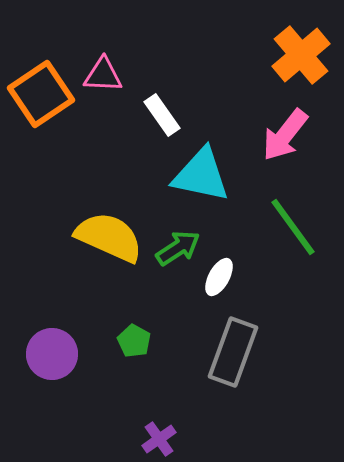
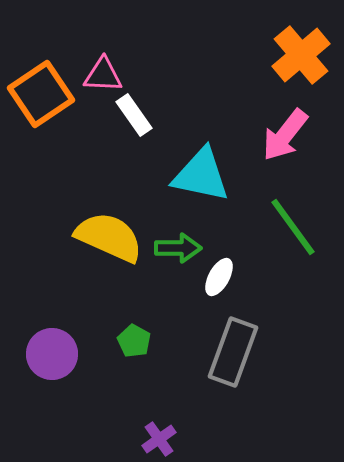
white rectangle: moved 28 px left
green arrow: rotated 33 degrees clockwise
